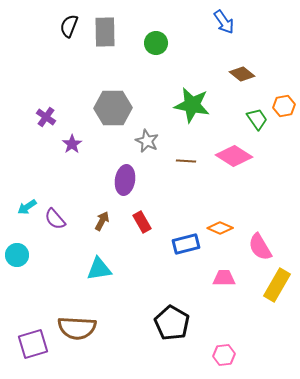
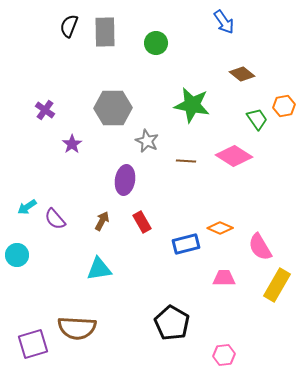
purple cross: moved 1 px left, 7 px up
